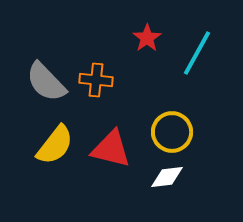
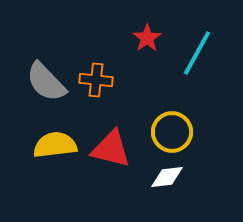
yellow semicircle: rotated 135 degrees counterclockwise
